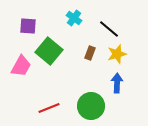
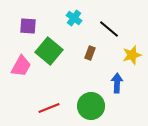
yellow star: moved 15 px right, 1 px down
